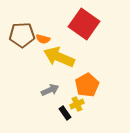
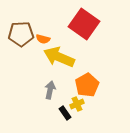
brown pentagon: moved 1 px left, 1 px up
gray arrow: rotated 54 degrees counterclockwise
